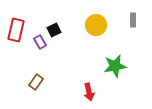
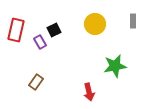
gray rectangle: moved 1 px down
yellow circle: moved 1 px left, 1 px up
